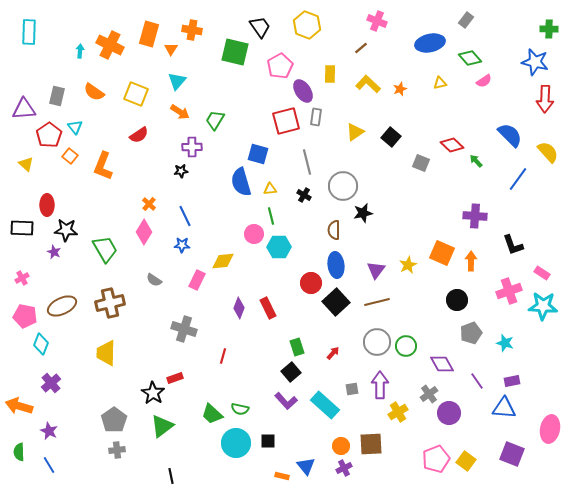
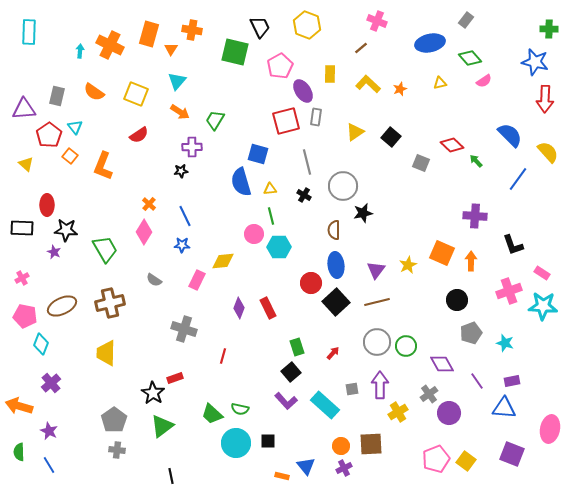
black trapezoid at (260, 27): rotated 10 degrees clockwise
gray cross at (117, 450): rotated 14 degrees clockwise
